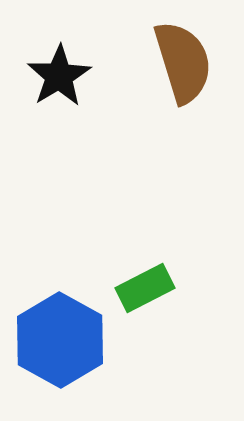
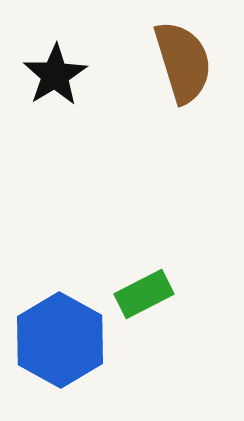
black star: moved 4 px left, 1 px up
green rectangle: moved 1 px left, 6 px down
